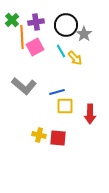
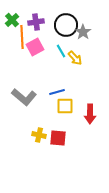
gray star: moved 1 px left, 2 px up
gray L-shape: moved 11 px down
